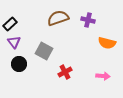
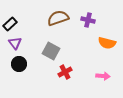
purple triangle: moved 1 px right, 1 px down
gray square: moved 7 px right
